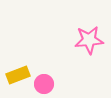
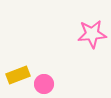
pink star: moved 3 px right, 6 px up
